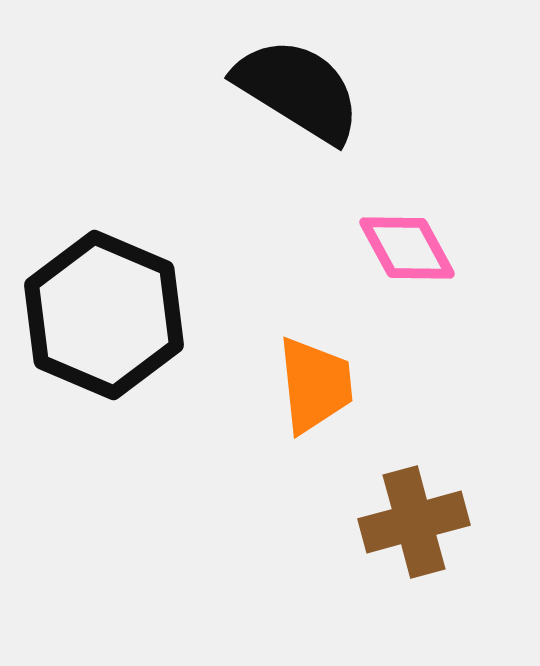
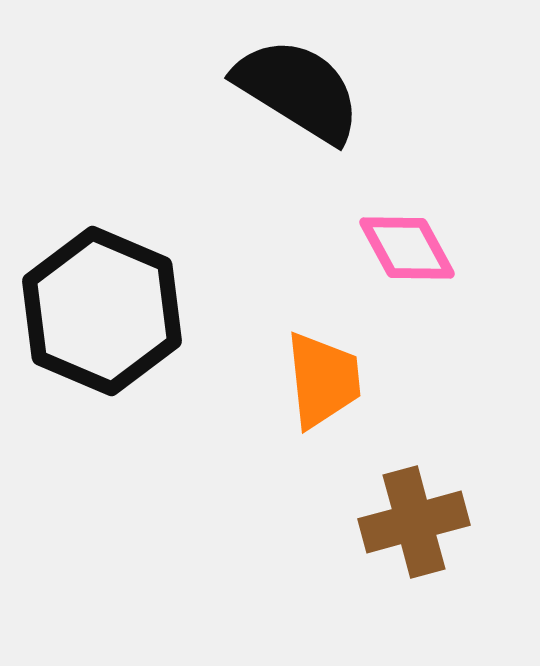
black hexagon: moved 2 px left, 4 px up
orange trapezoid: moved 8 px right, 5 px up
